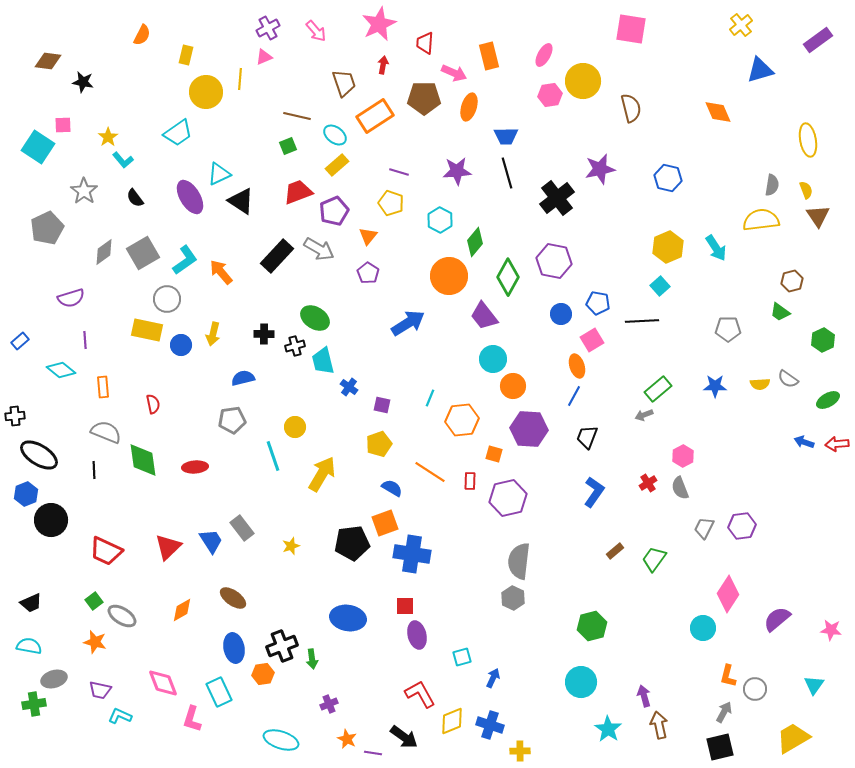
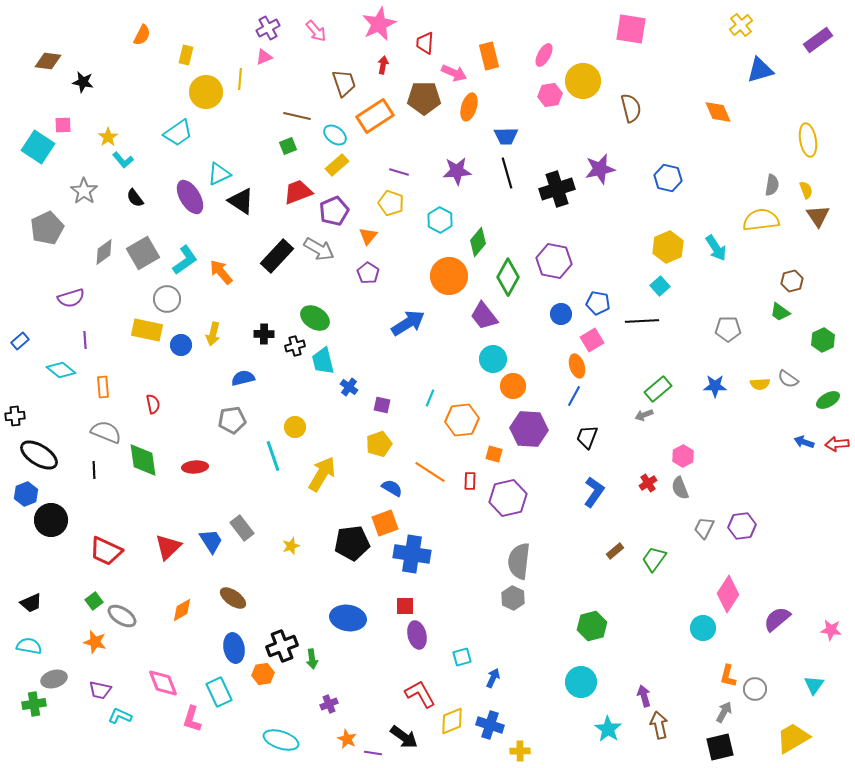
black cross at (557, 198): moved 9 px up; rotated 20 degrees clockwise
green diamond at (475, 242): moved 3 px right
